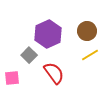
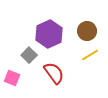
purple hexagon: moved 1 px right
pink square: rotated 28 degrees clockwise
